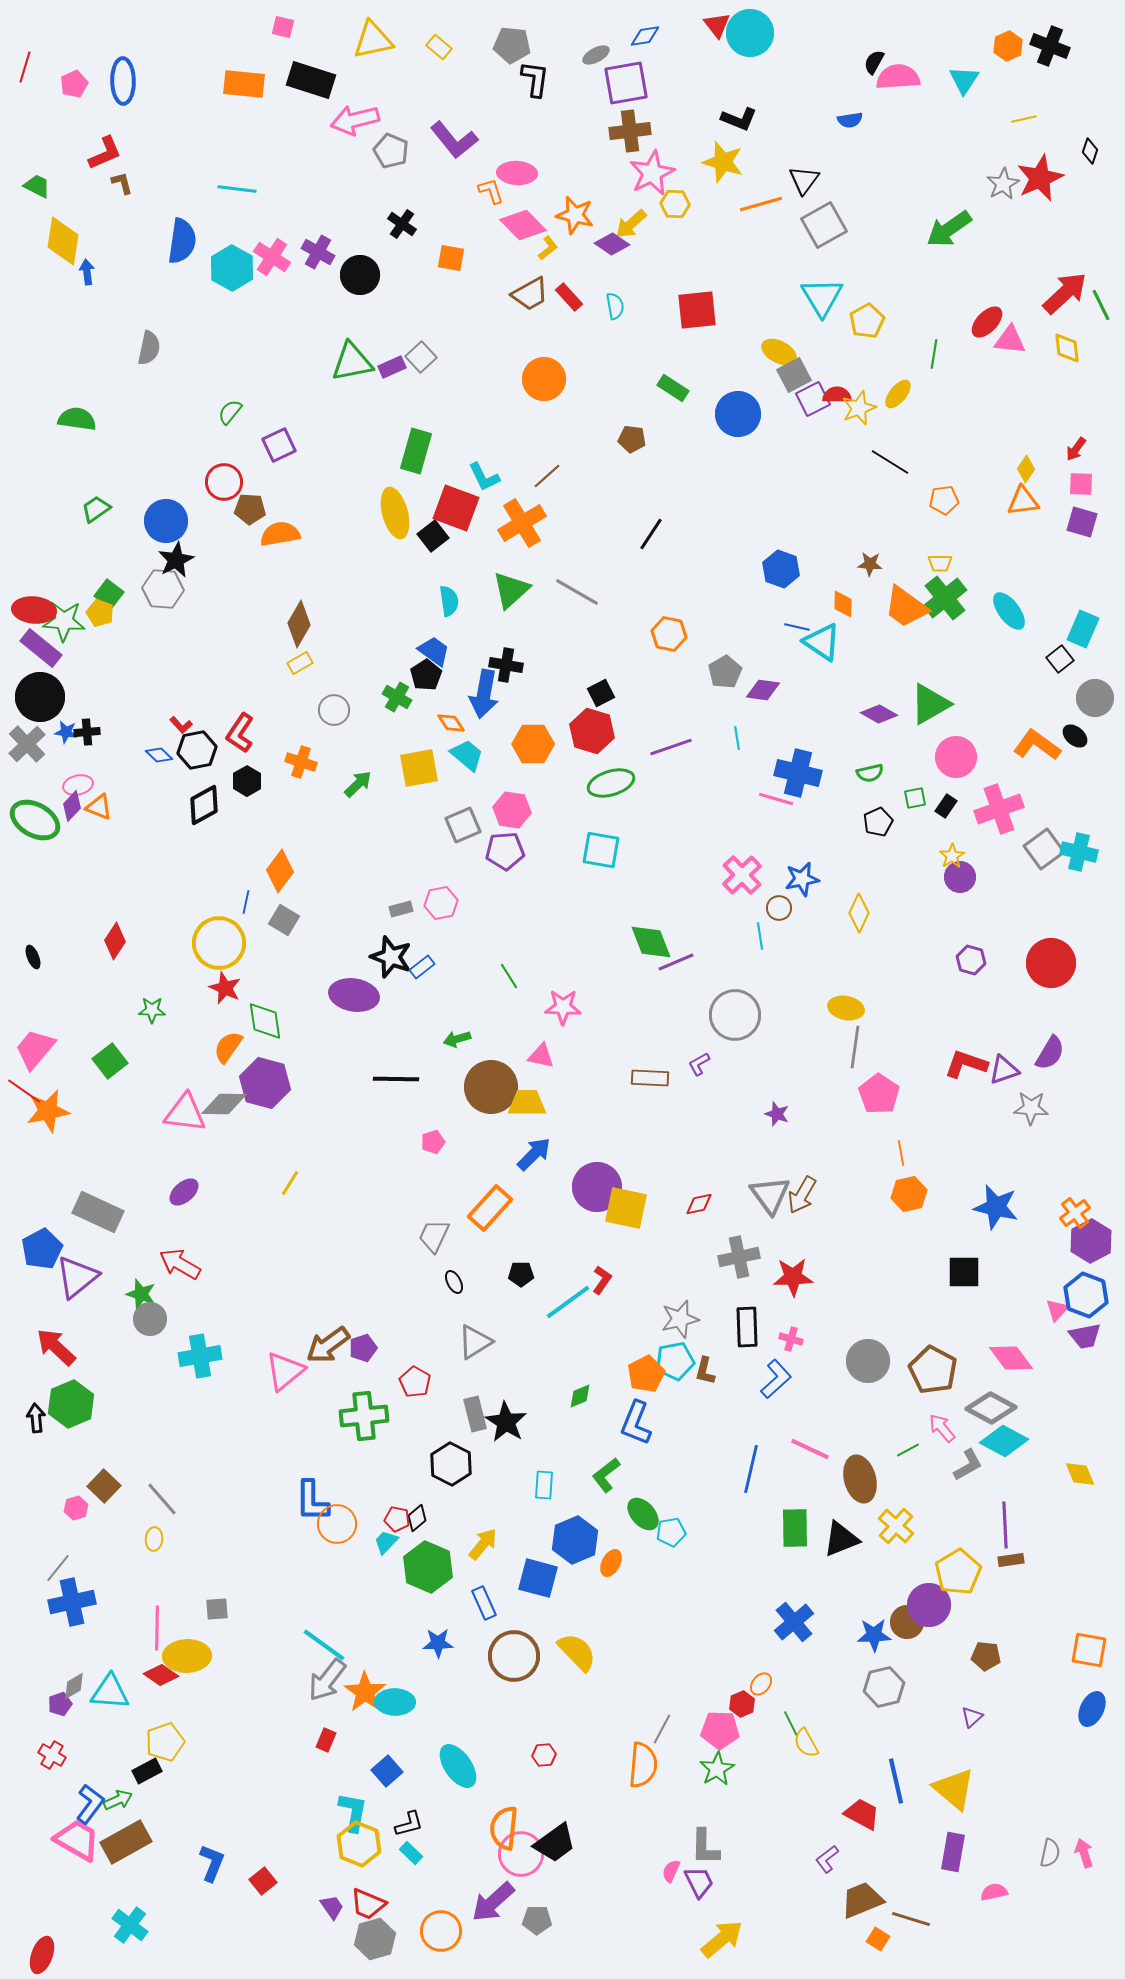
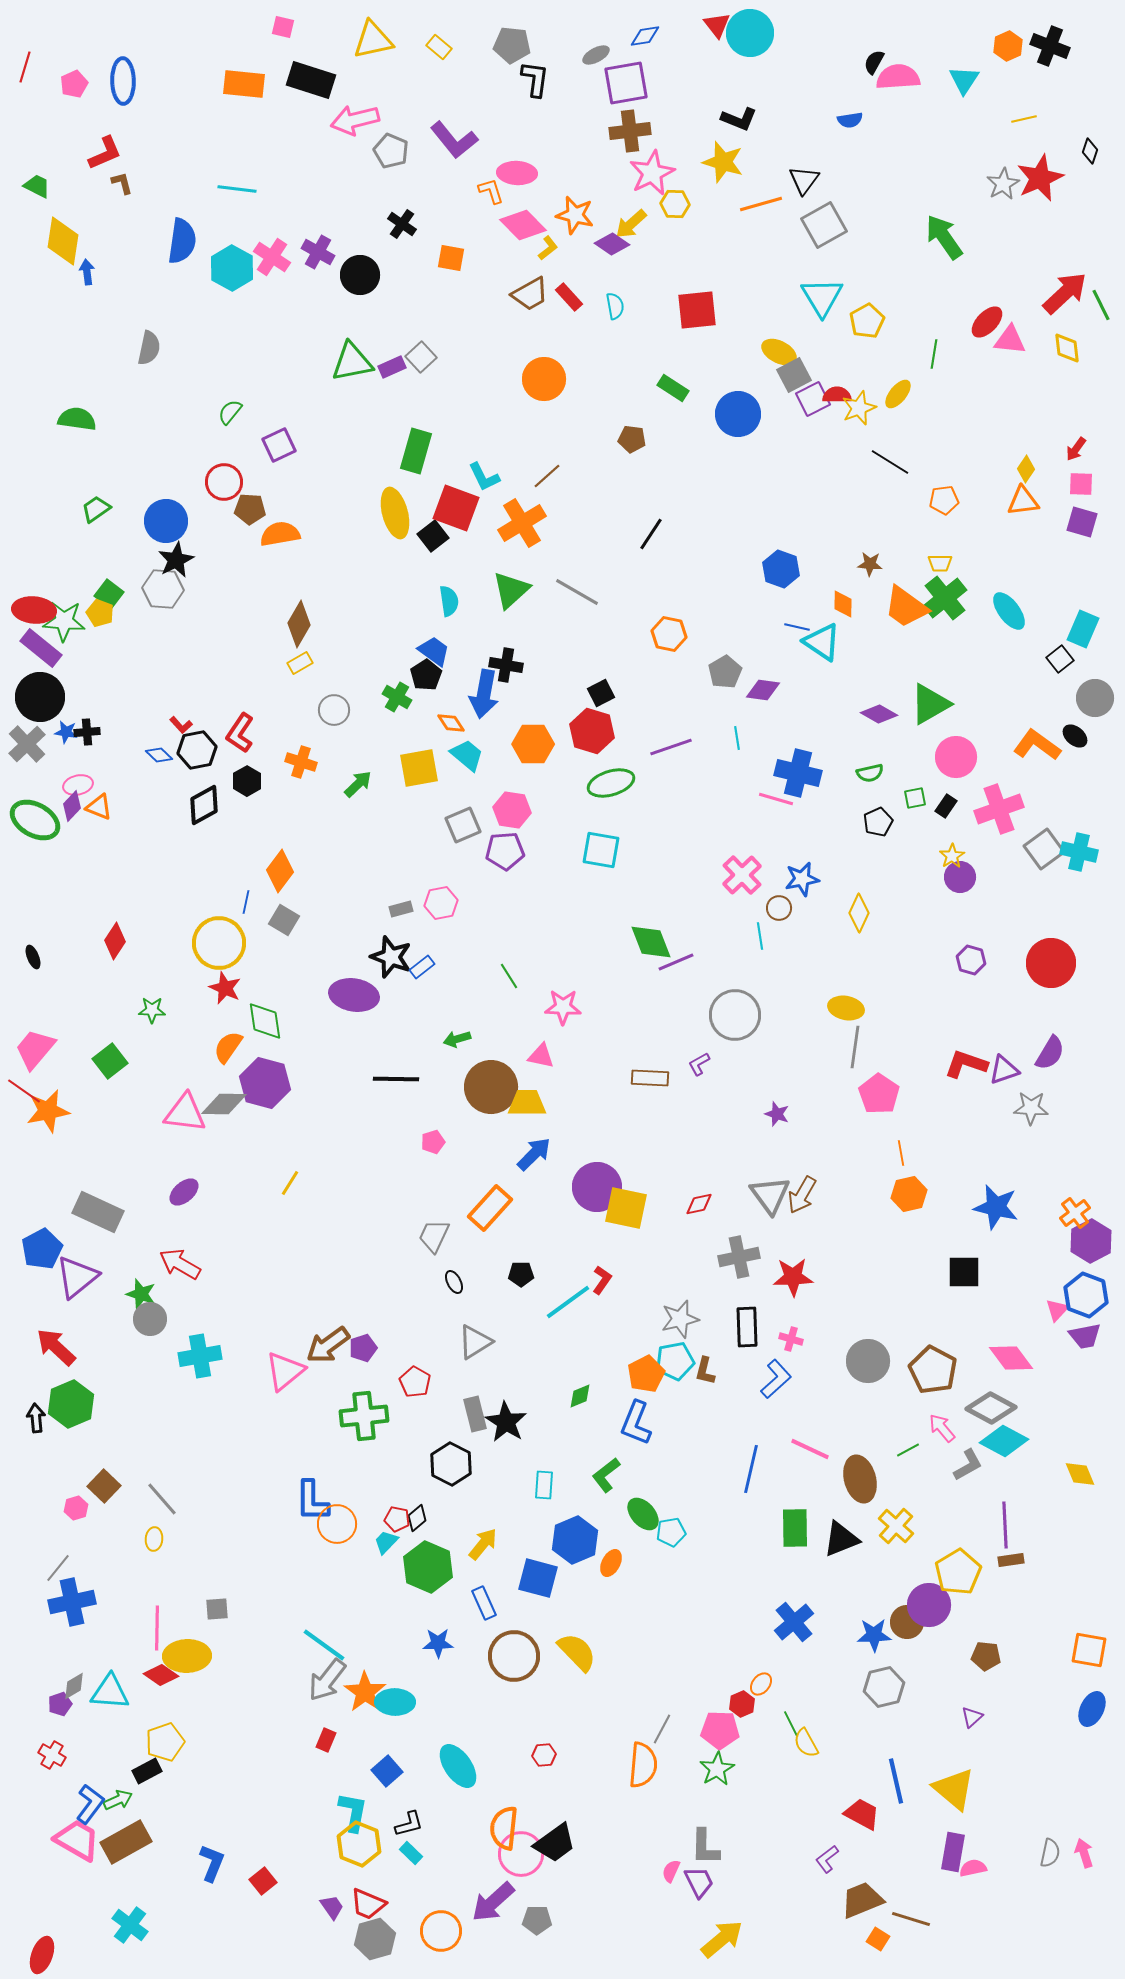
green arrow at (949, 229): moved 5 px left, 8 px down; rotated 90 degrees clockwise
pink semicircle at (994, 1892): moved 21 px left, 24 px up
